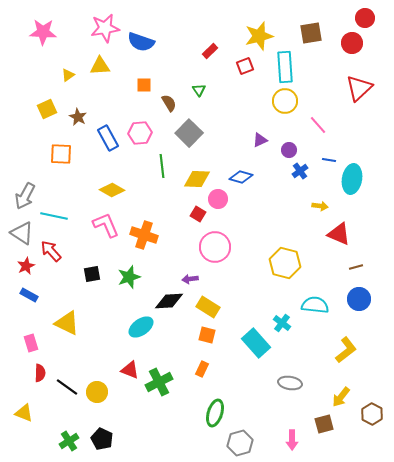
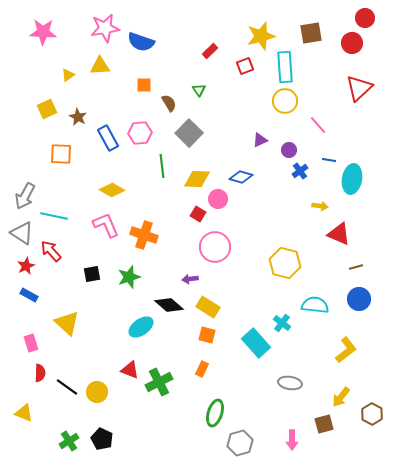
yellow star at (259, 36): moved 2 px right
black diamond at (169, 301): moved 4 px down; rotated 44 degrees clockwise
yellow triangle at (67, 323): rotated 16 degrees clockwise
